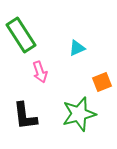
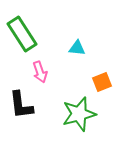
green rectangle: moved 1 px right, 1 px up
cyan triangle: rotated 30 degrees clockwise
black L-shape: moved 4 px left, 11 px up
